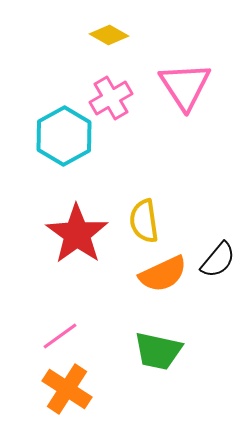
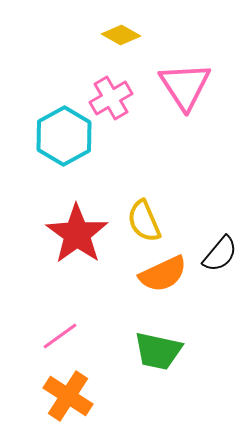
yellow diamond: moved 12 px right
yellow semicircle: rotated 15 degrees counterclockwise
black semicircle: moved 2 px right, 6 px up
orange cross: moved 1 px right, 7 px down
